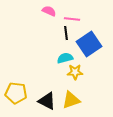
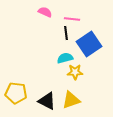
pink semicircle: moved 4 px left, 1 px down
